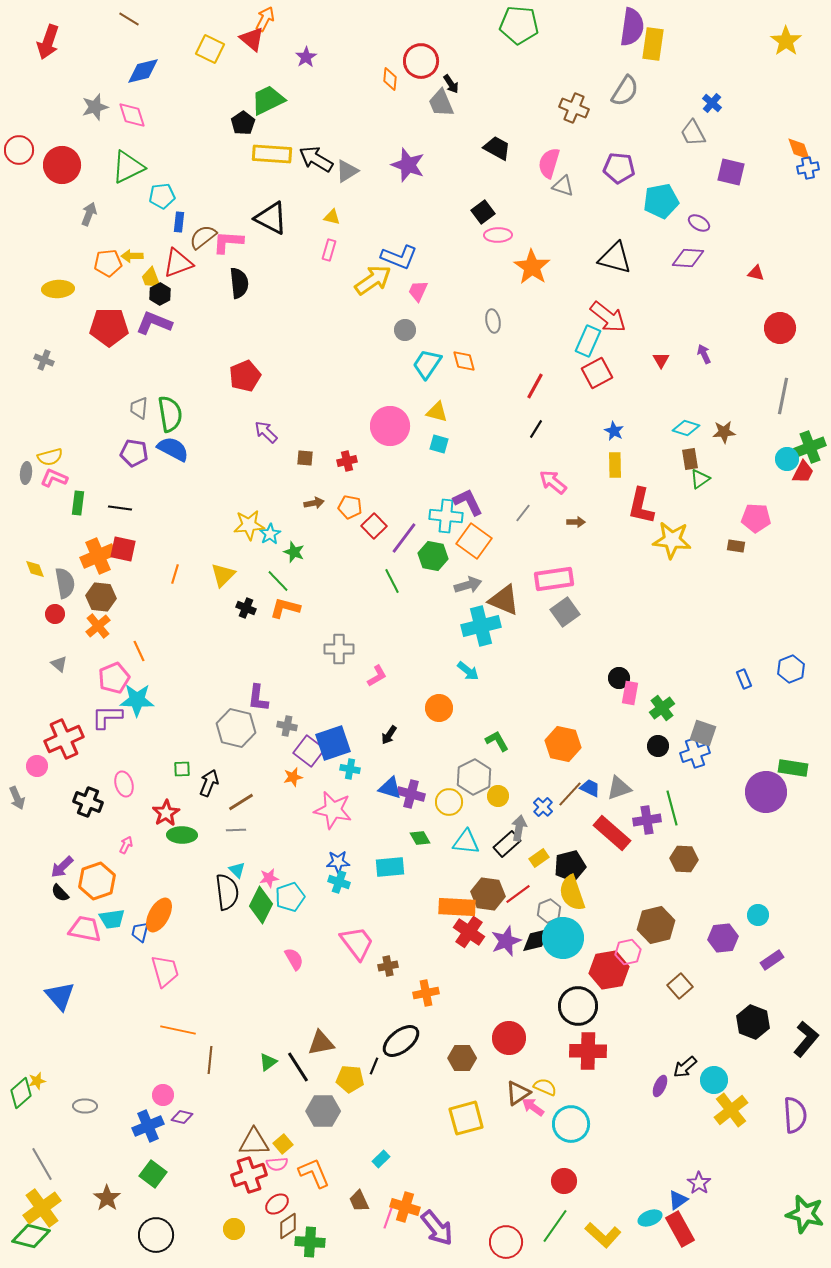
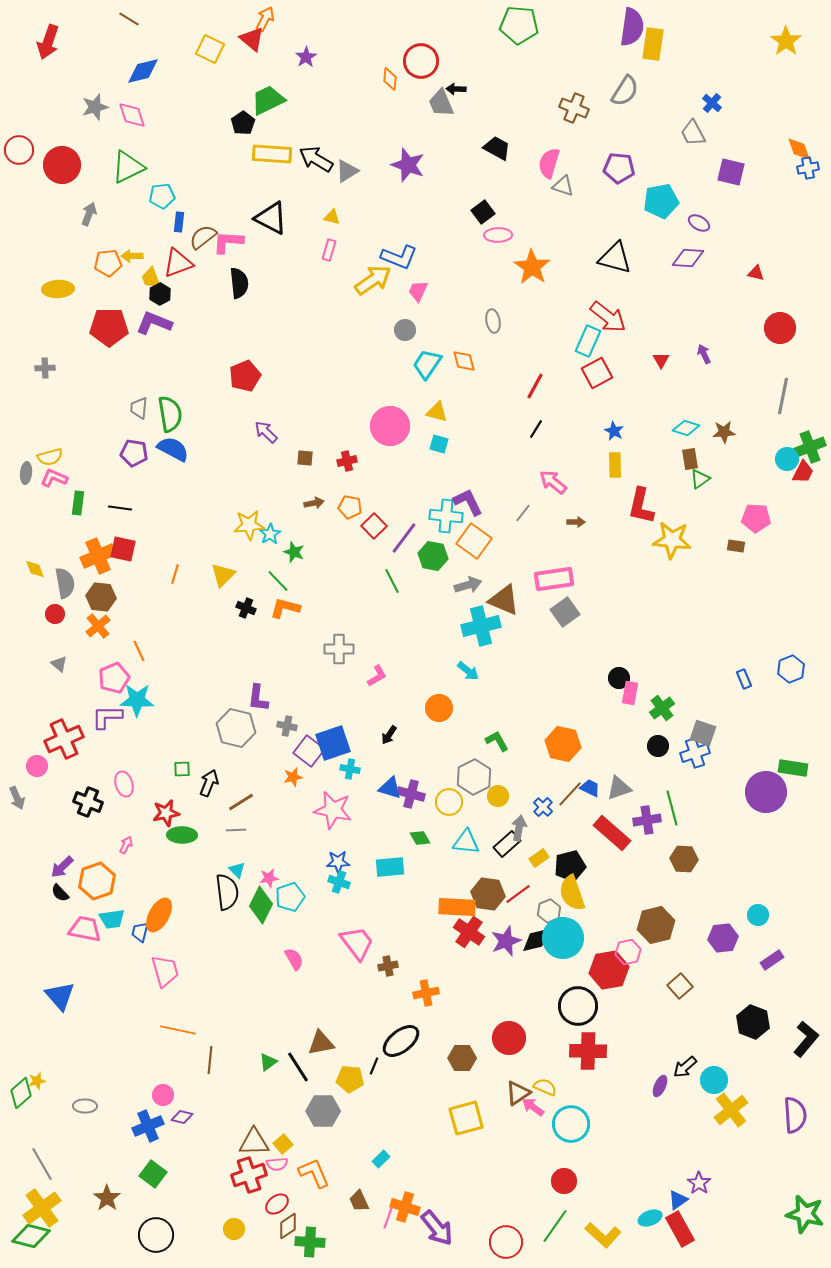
black arrow at (451, 84): moved 5 px right, 5 px down; rotated 126 degrees clockwise
gray cross at (44, 360): moved 1 px right, 8 px down; rotated 24 degrees counterclockwise
red star at (166, 813): rotated 20 degrees clockwise
